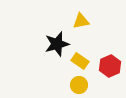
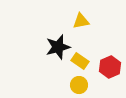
black star: moved 1 px right, 3 px down
red hexagon: moved 1 px down
